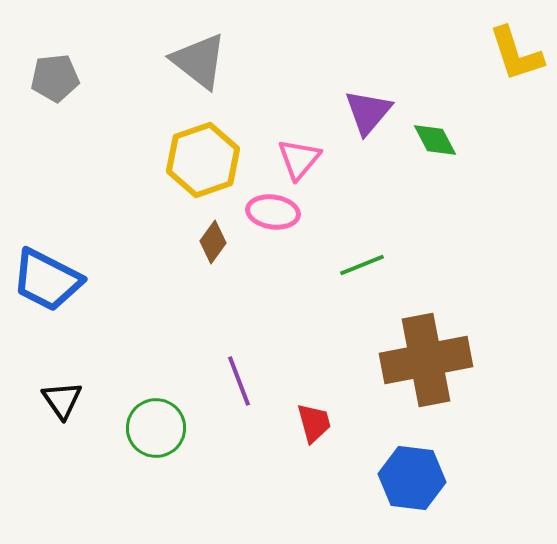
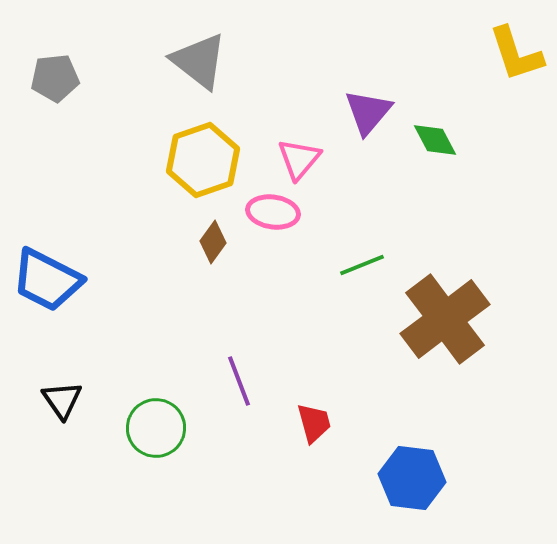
brown cross: moved 19 px right, 41 px up; rotated 26 degrees counterclockwise
